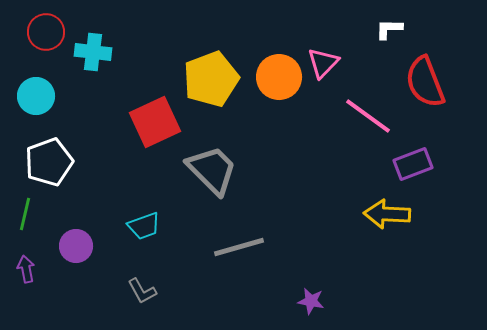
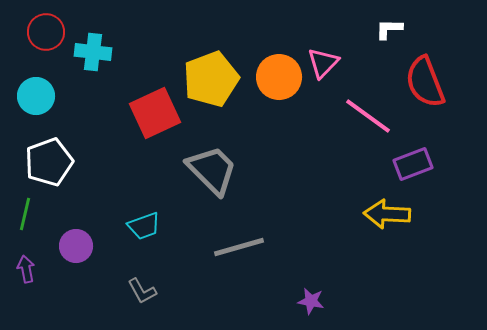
red square: moved 9 px up
